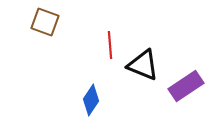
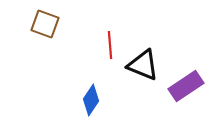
brown square: moved 2 px down
